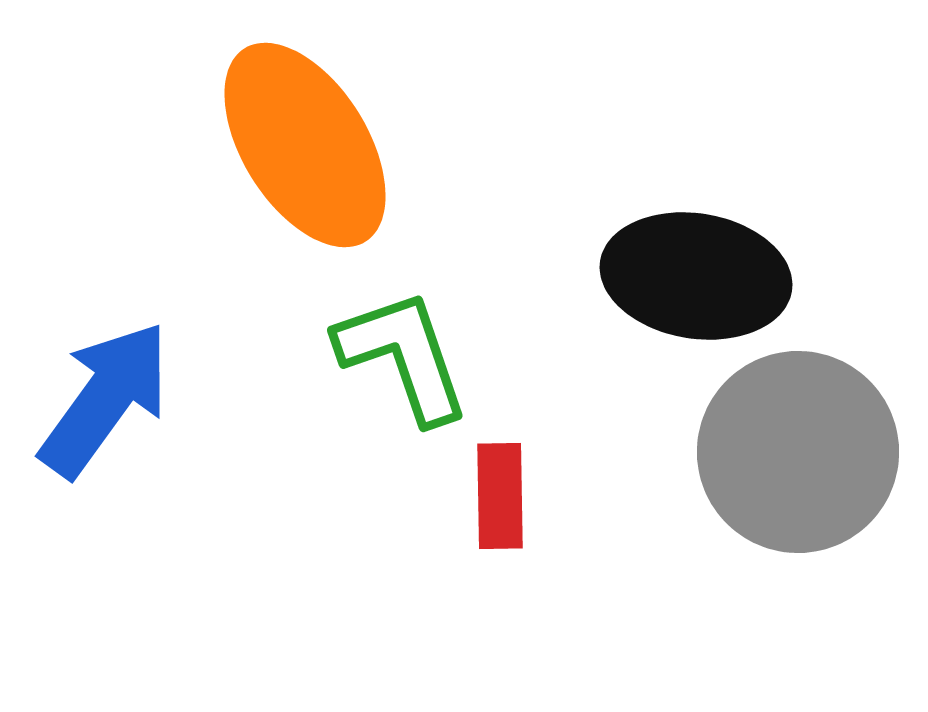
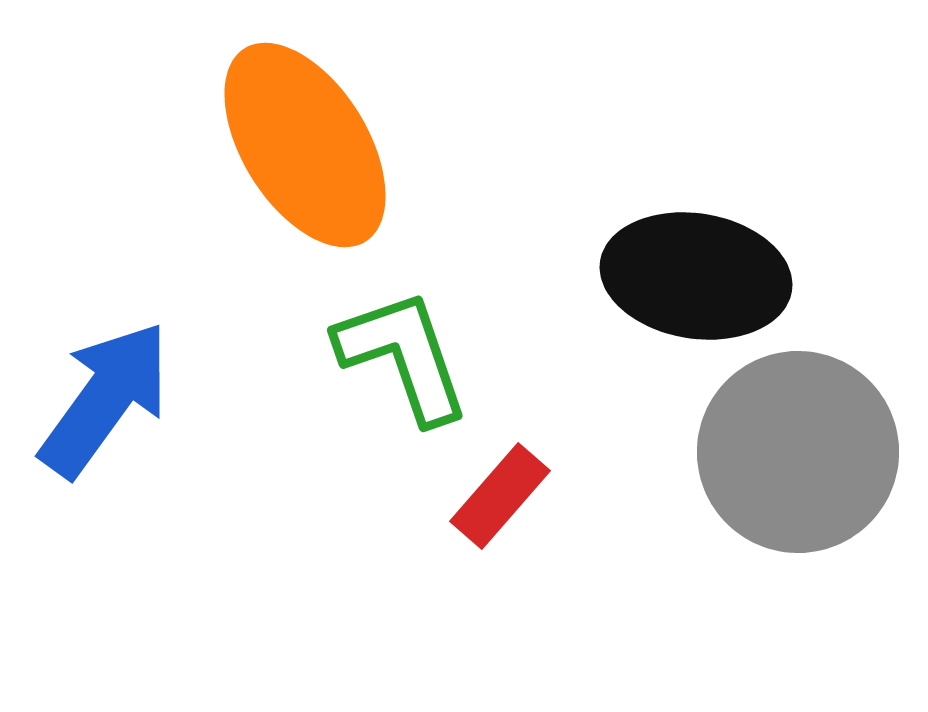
red rectangle: rotated 42 degrees clockwise
